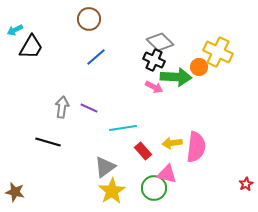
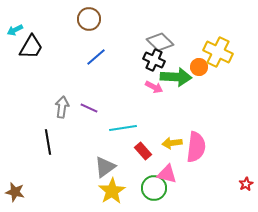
black line: rotated 65 degrees clockwise
